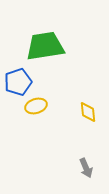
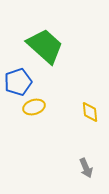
green trapezoid: rotated 51 degrees clockwise
yellow ellipse: moved 2 px left, 1 px down
yellow diamond: moved 2 px right
